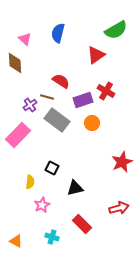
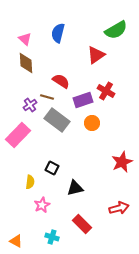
brown diamond: moved 11 px right
